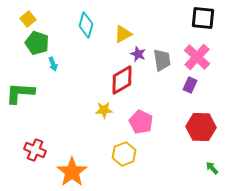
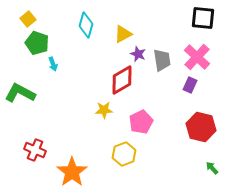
green L-shape: rotated 24 degrees clockwise
pink pentagon: rotated 20 degrees clockwise
red hexagon: rotated 12 degrees clockwise
